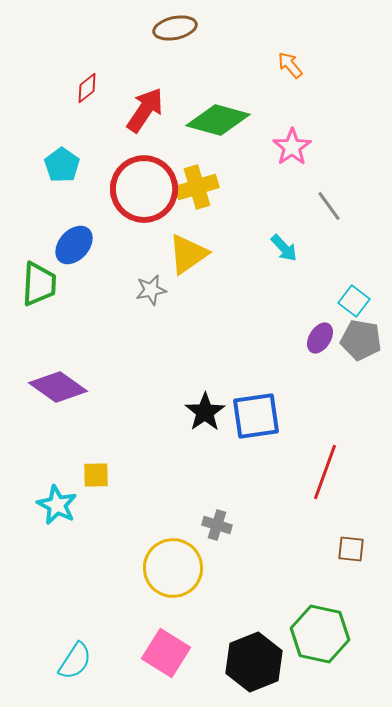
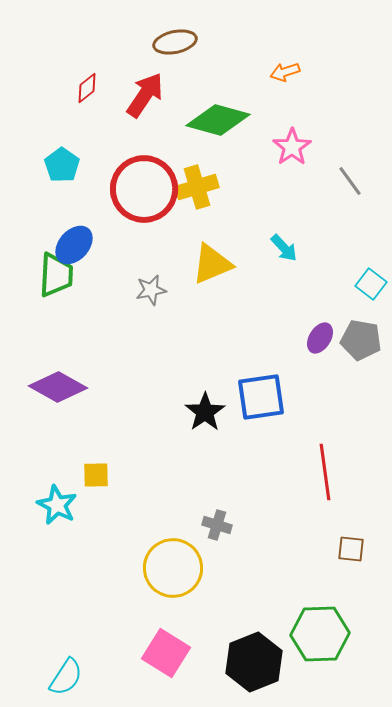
brown ellipse: moved 14 px down
orange arrow: moved 5 px left, 7 px down; rotated 68 degrees counterclockwise
red arrow: moved 15 px up
gray line: moved 21 px right, 25 px up
yellow triangle: moved 24 px right, 10 px down; rotated 12 degrees clockwise
green trapezoid: moved 17 px right, 9 px up
cyan square: moved 17 px right, 17 px up
purple diamond: rotated 6 degrees counterclockwise
blue square: moved 5 px right, 19 px up
red line: rotated 28 degrees counterclockwise
green hexagon: rotated 14 degrees counterclockwise
cyan semicircle: moved 9 px left, 16 px down
